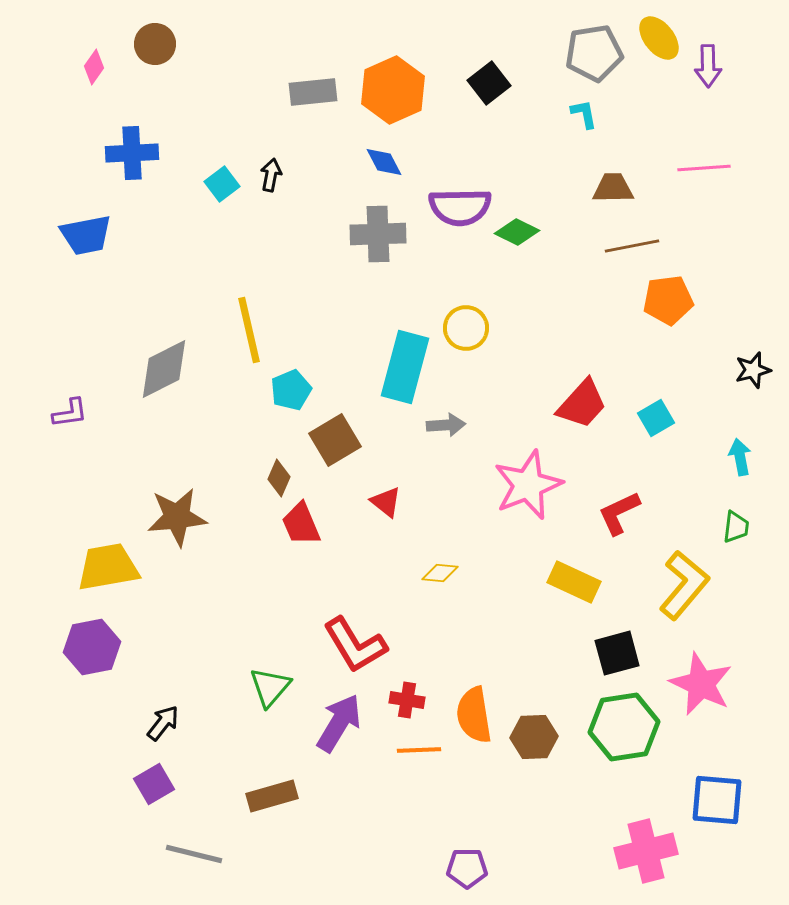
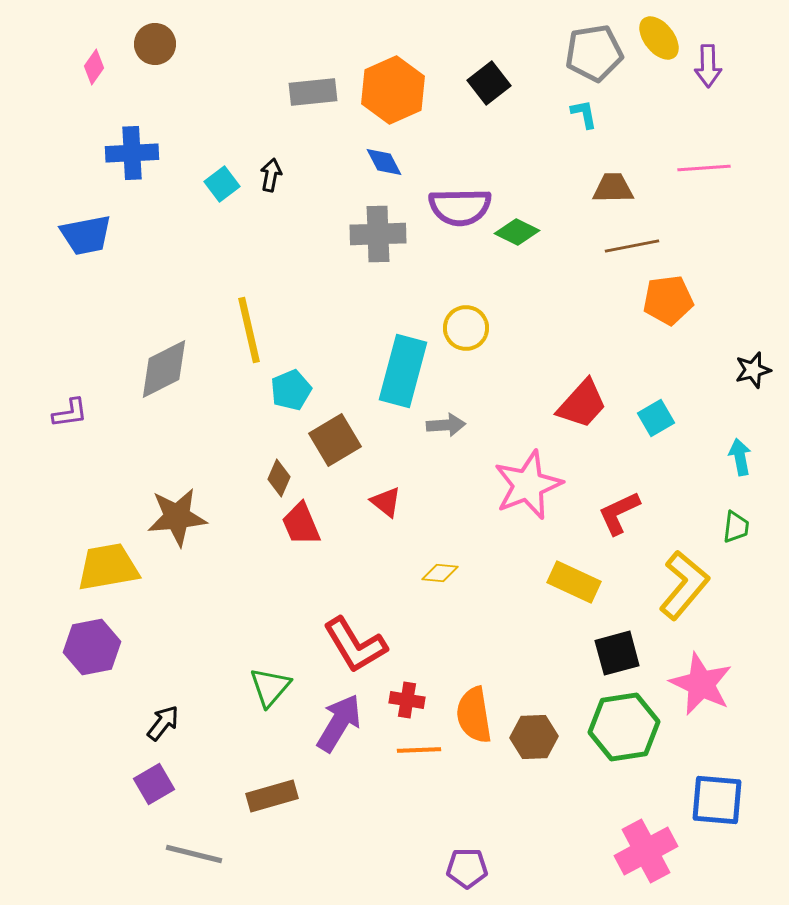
cyan rectangle at (405, 367): moved 2 px left, 4 px down
pink cross at (646, 851): rotated 14 degrees counterclockwise
